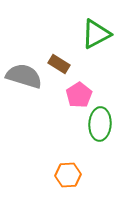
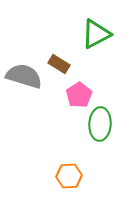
orange hexagon: moved 1 px right, 1 px down
